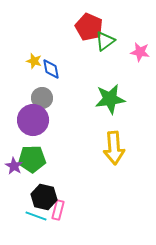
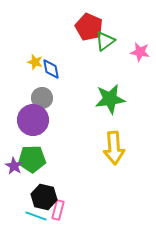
yellow star: moved 1 px right, 1 px down
